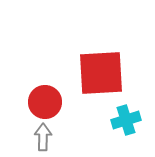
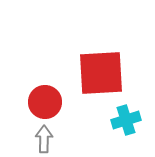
gray arrow: moved 1 px right, 2 px down
